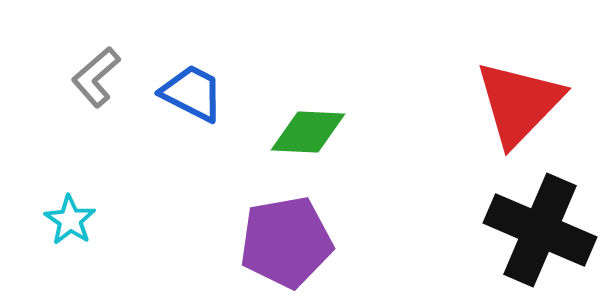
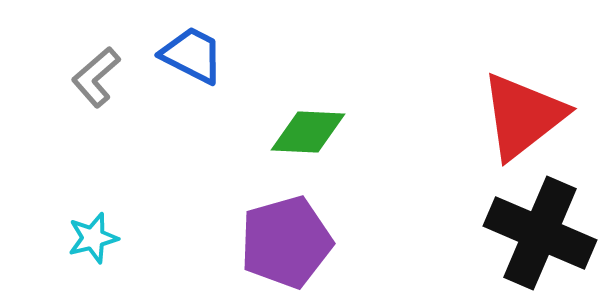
blue trapezoid: moved 38 px up
red triangle: moved 4 px right, 13 px down; rotated 8 degrees clockwise
cyan star: moved 23 px right, 18 px down; rotated 24 degrees clockwise
black cross: moved 3 px down
purple pentagon: rotated 6 degrees counterclockwise
